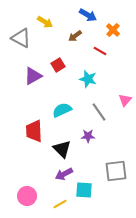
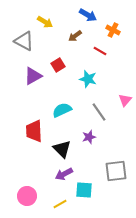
orange cross: rotated 16 degrees counterclockwise
gray triangle: moved 3 px right, 3 px down
purple star: moved 1 px right, 1 px down; rotated 16 degrees counterclockwise
